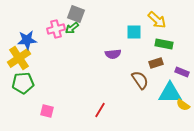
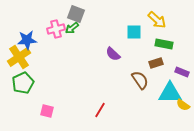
purple semicircle: rotated 49 degrees clockwise
yellow cross: moved 1 px up
green pentagon: rotated 20 degrees counterclockwise
